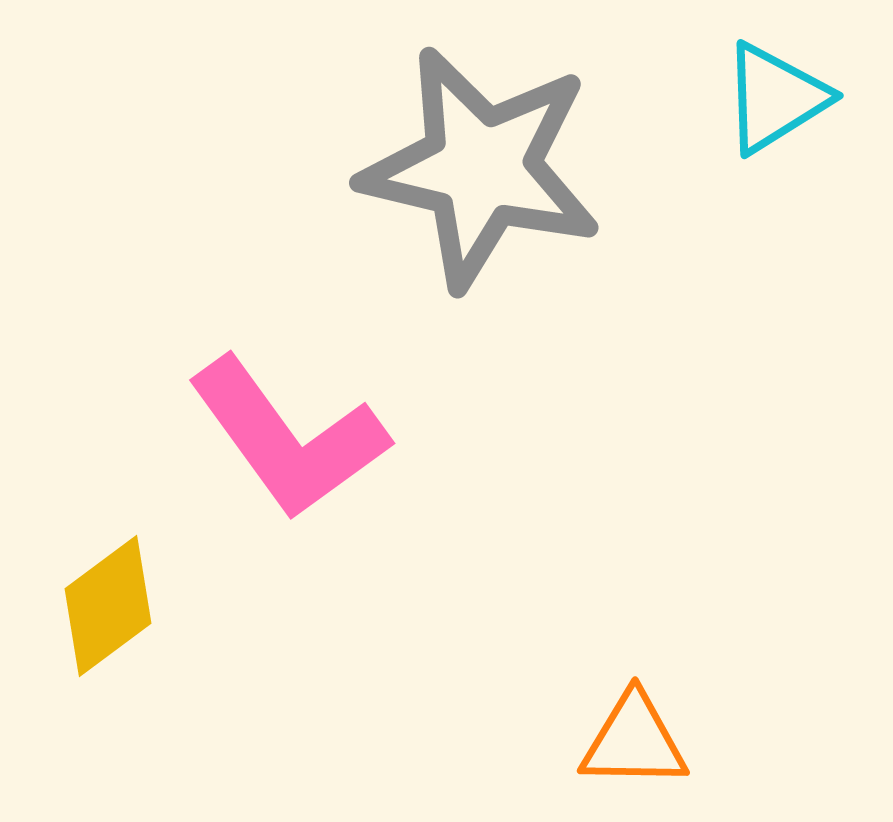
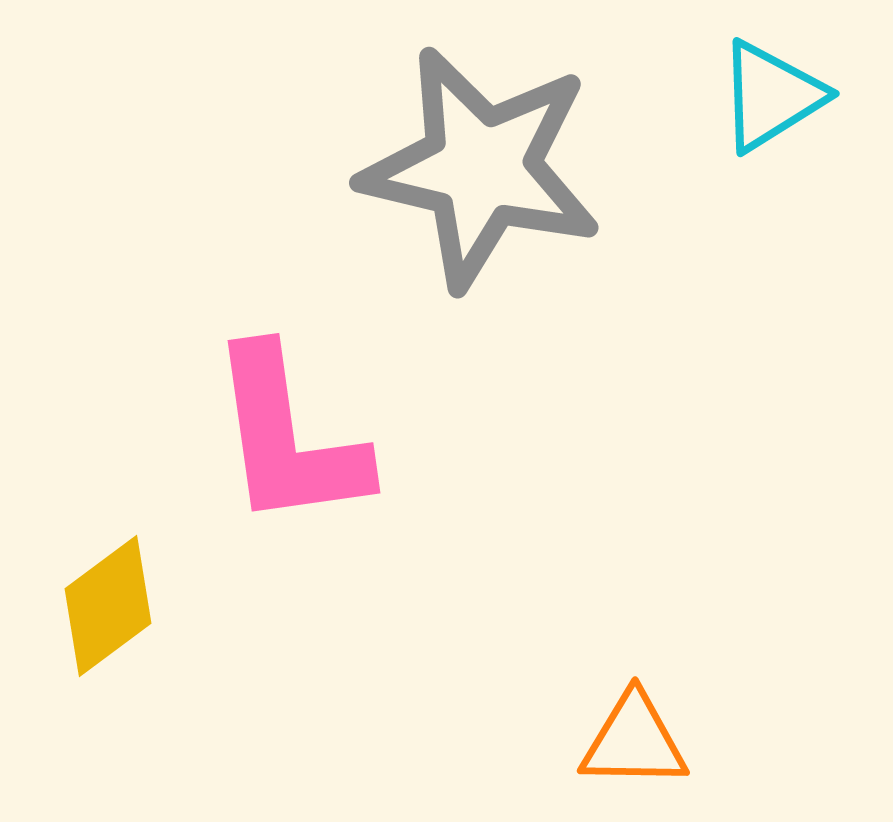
cyan triangle: moved 4 px left, 2 px up
pink L-shape: rotated 28 degrees clockwise
